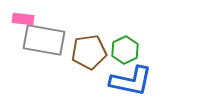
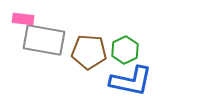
brown pentagon: rotated 12 degrees clockwise
